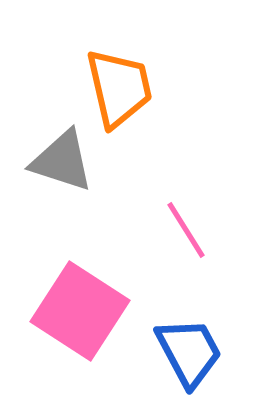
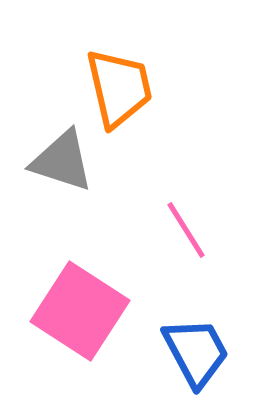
blue trapezoid: moved 7 px right
